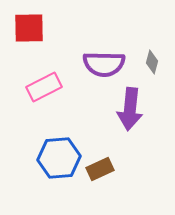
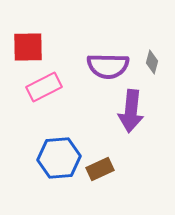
red square: moved 1 px left, 19 px down
purple semicircle: moved 4 px right, 2 px down
purple arrow: moved 1 px right, 2 px down
